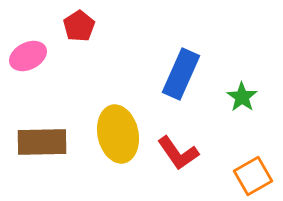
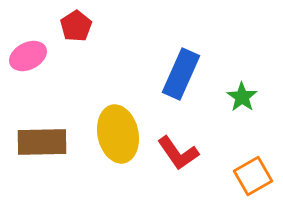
red pentagon: moved 3 px left
